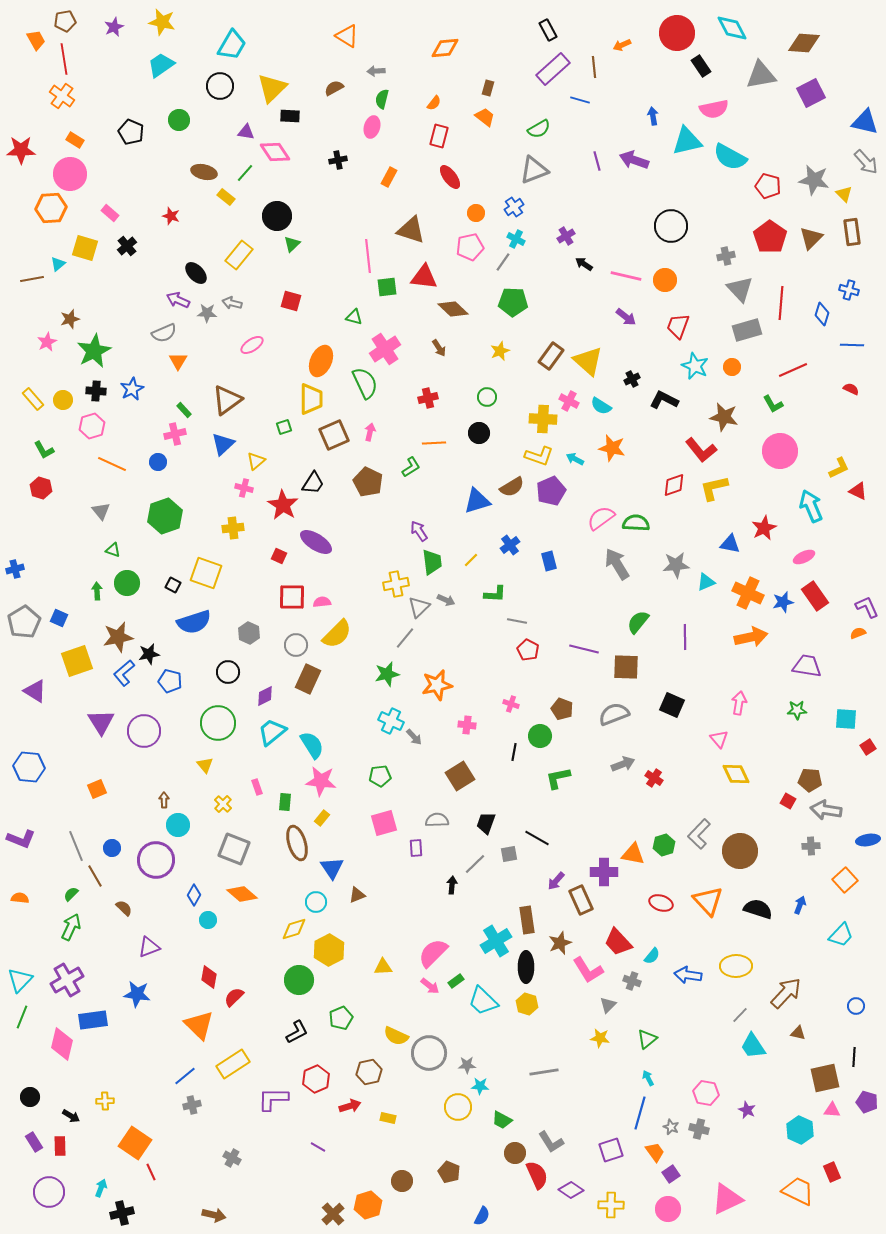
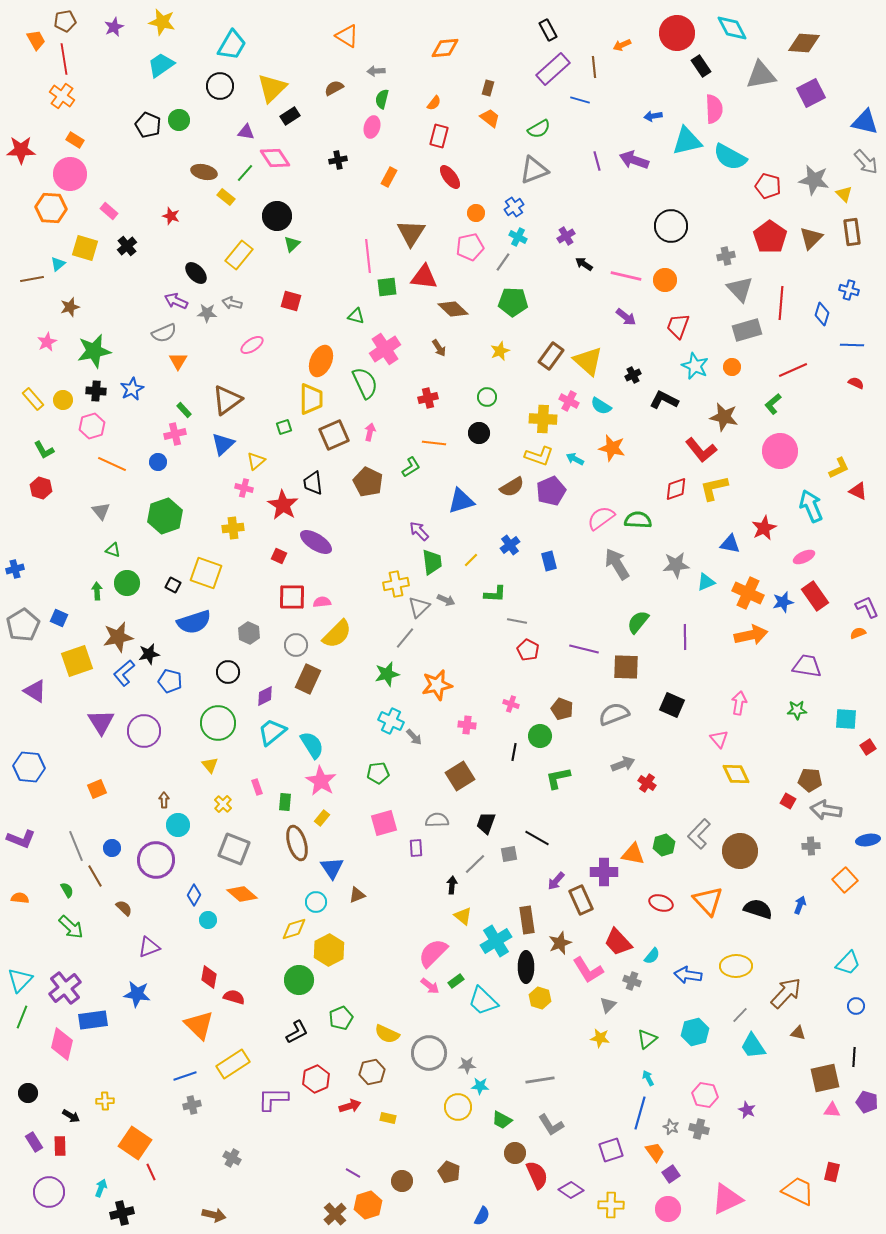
pink semicircle at (714, 109): rotated 80 degrees counterclockwise
black rectangle at (290, 116): rotated 36 degrees counterclockwise
blue arrow at (653, 116): rotated 90 degrees counterclockwise
orange trapezoid at (485, 117): moved 5 px right, 1 px down
black pentagon at (131, 132): moved 17 px right, 7 px up
pink diamond at (275, 152): moved 6 px down
orange hexagon at (51, 208): rotated 8 degrees clockwise
pink rectangle at (110, 213): moved 1 px left, 2 px up
brown triangle at (411, 230): moved 3 px down; rotated 44 degrees clockwise
cyan cross at (516, 239): moved 2 px right, 2 px up
purple arrow at (178, 300): moved 2 px left, 1 px down
green triangle at (354, 317): moved 2 px right, 1 px up
brown star at (70, 319): moved 12 px up
green star at (94, 351): rotated 16 degrees clockwise
black cross at (632, 379): moved 1 px right, 4 px up
red semicircle at (851, 389): moved 5 px right, 6 px up
green L-shape at (773, 404): rotated 80 degrees clockwise
orange line at (434, 443): rotated 10 degrees clockwise
black trapezoid at (313, 483): rotated 140 degrees clockwise
red diamond at (674, 485): moved 2 px right, 4 px down
blue triangle at (477, 501): moved 16 px left
green semicircle at (636, 523): moved 2 px right, 3 px up
purple arrow at (419, 531): rotated 10 degrees counterclockwise
gray pentagon at (24, 622): moved 1 px left, 3 px down
orange arrow at (751, 637): moved 2 px up
yellow triangle at (205, 765): moved 5 px right
green pentagon at (380, 776): moved 2 px left, 3 px up
red cross at (654, 778): moved 7 px left, 5 px down
pink star at (321, 781): rotated 24 degrees clockwise
green semicircle at (71, 894): moved 4 px left, 4 px up; rotated 105 degrees clockwise
green arrow at (71, 927): rotated 108 degrees clockwise
cyan trapezoid at (841, 935): moved 7 px right, 28 px down
yellow triangle at (383, 967): moved 80 px right, 51 px up; rotated 42 degrees clockwise
purple cross at (67, 980): moved 2 px left, 8 px down; rotated 8 degrees counterclockwise
red semicircle at (234, 997): rotated 60 degrees clockwise
yellow hexagon at (527, 1004): moved 13 px right, 6 px up
yellow semicircle at (396, 1036): moved 9 px left, 2 px up
brown hexagon at (369, 1072): moved 3 px right
gray line at (544, 1072): moved 4 px left, 8 px down
blue line at (185, 1076): rotated 20 degrees clockwise
pink hexagon at (706, 1093): moved 1 px left, 2 px down
black circle at (30, 1097): moved 2 px left, 4 px up
cyan hexagon at (800, 1130): moved 105 px left, 98 px up; rotated 20 degrees clockwise
gray L-shape at (551, 1142): moved 17 px up
purple line at (318, 1147): moved 35 px right, 26 px down
red rectangle at (832, 1172): rotated 36 degrees clockwise
brown cross at (333, 1214): moved 2 px right
